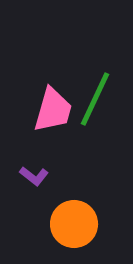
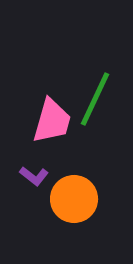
pink trapezoid: moved 1 px left, 11 px down
orange circle: moved 25 px up
